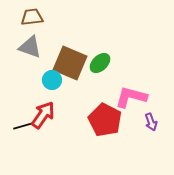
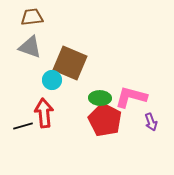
green ellipse: moved 35 px down; rotated 45 degrees clockwise
red arrow: moved 1 px right, 2 px up; rotated 40 degrees counterclockwise
